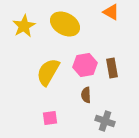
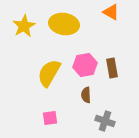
yellow ellipse: moved 1 px left; rotated 20 degrees counterclockwise
yellow semicircle: moved 1 px right, 1 px down
